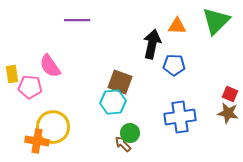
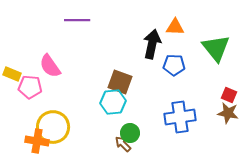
green triangle: moved 27 px down; rotated 24 degrees counterclockwise
orange triangle: moved 2 px left, 1 px down
yellow rectangle: rotated 60 degrees counterclockwise
red square: moved 1 px left, 1 px down
